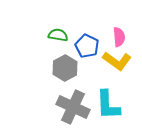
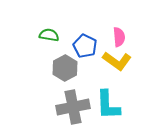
green semicircle: moved 9 px left
blue pentagon: moved 2 px left
gray cross: rotated 36 degrees counterclockwise
